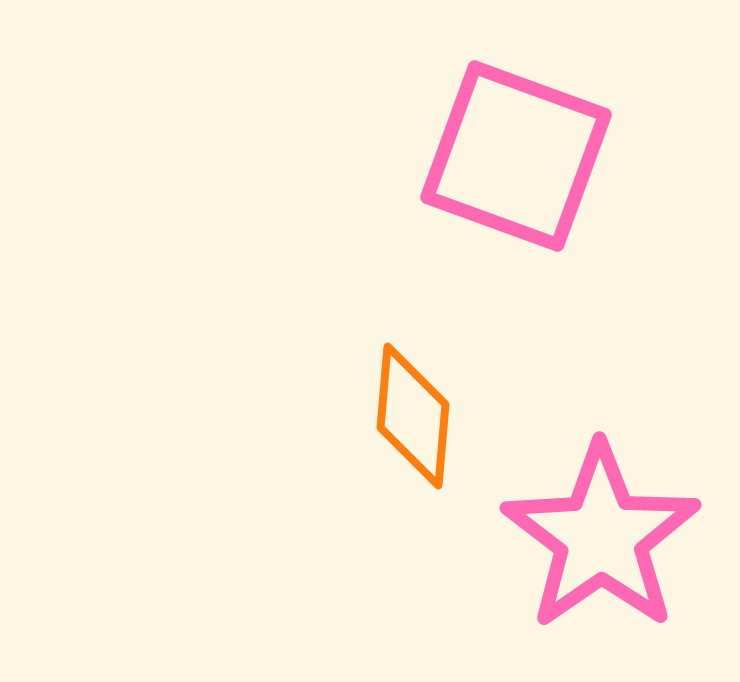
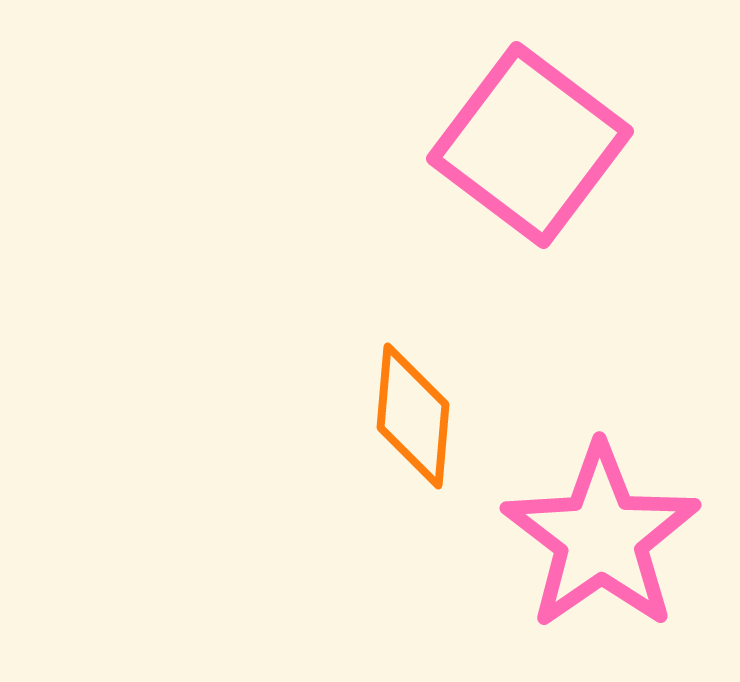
pink square: moved 14 px right, 11 px up; rotated 17 degrees clockwise
